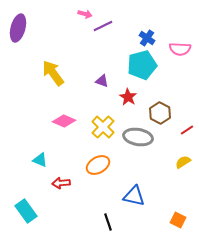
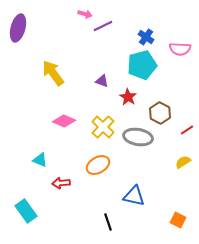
blue cross: moved 1 px left, 1 px up
